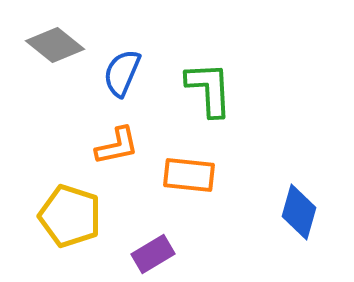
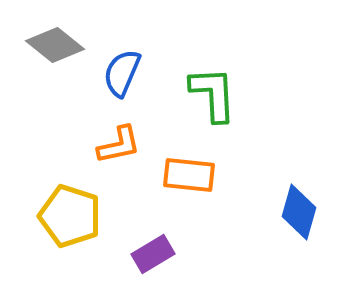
green L-shape: moved 4 px right, 5 px down
orange L-shape: moved 2 px right, 1 px up
